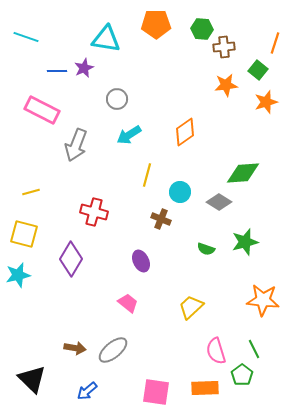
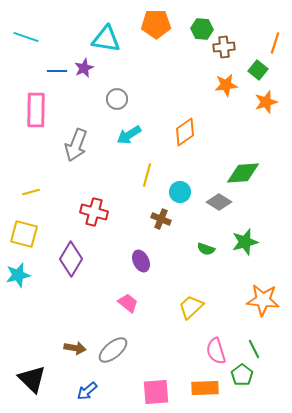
pink rectangle at (42, 110): moved 6 px left; rotated 64 degrees clockwise
pink square at (156, 392): rotated 12 degrees counterclockwise
